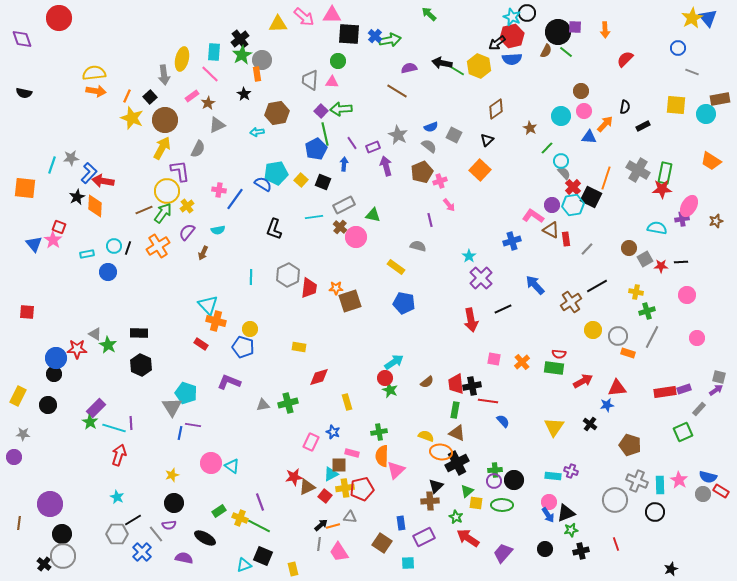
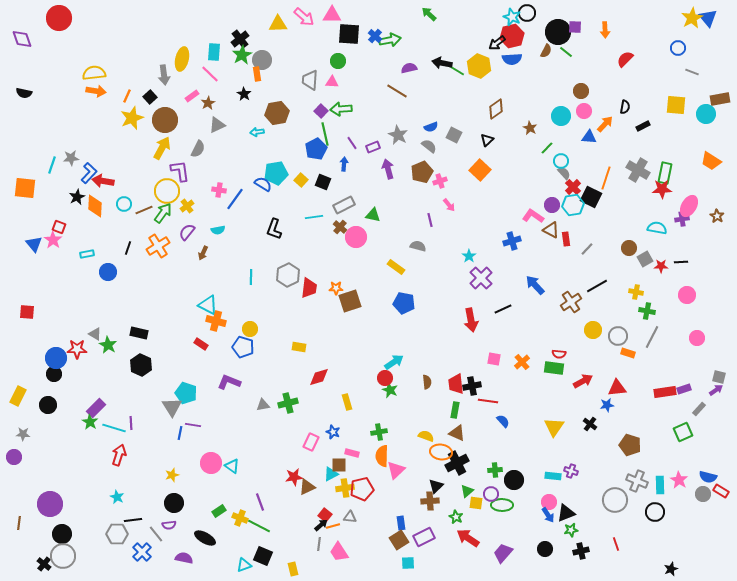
yellow star at (132, 118): rotated 30 degrees clockwise
purple arrow at (386, 166): moved 2 px right, 3 px down
brown star at (716, 221): moved 1 px right, 5 px up; rotated 24 degrees counterclockwise
cyan circle at (114, 246): moved 10 px right, 42 px up
cyan triangle at (208, 305): rotated 20 degrees counterclockwise
green cross at (647, 311): rotated 28 degrees clockwise
black rectangle at (139, 333): rotated 12 degrees clockwise
brown semicircle at (427, 382): rotated 56 degrees counterclockwise
purple circle at (494, 481): moved 3 px left, 13 px down
red square at (325, 496): moved 19 px down
black line at (133, 520): rotated 24 degrees clockwise
brown square at (382, 543): moved 17 px right, 3 px up; rotated 24 degrees clockwise
